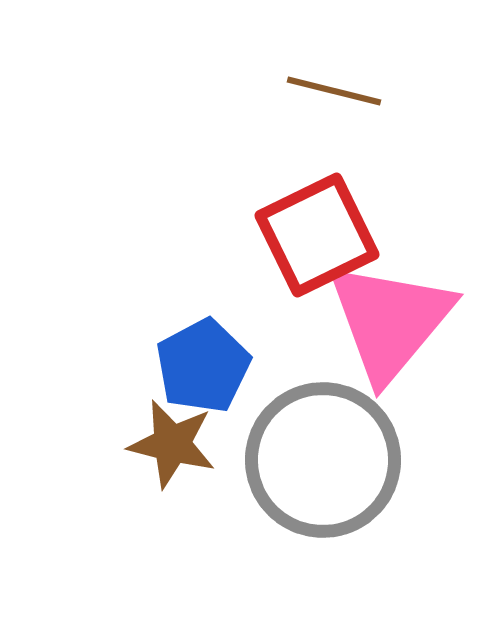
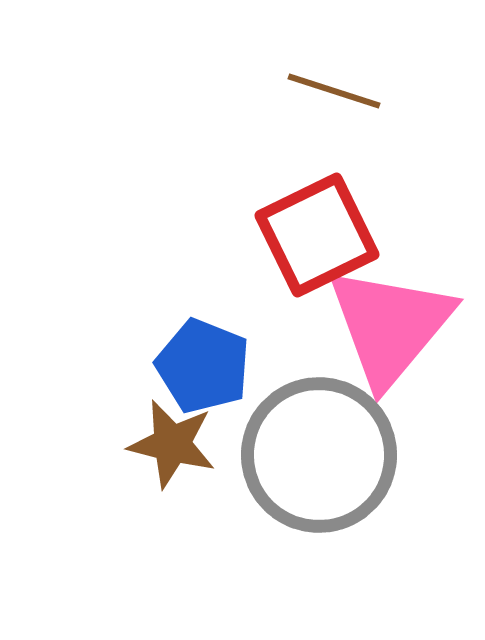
brown line: rotated 4 degrees clockwise
pink triangle: moved 5 px down
blue pentagon: rotated 22 degrees counterclockwise
gray circle: moved 4 px left, 5 px up
